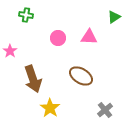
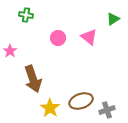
green triangle: moved 1 px left, 2 px down
pink triangle: rotated 36 degrees clockwise
brown ellipse: moved 25 px down; rotated 50 degrees counterclockwise
gray cross: moved 2 px right; rotated 21 degrees clockwise
